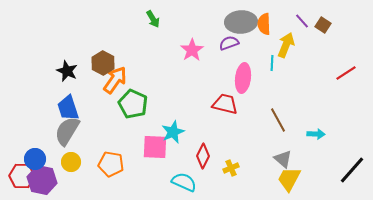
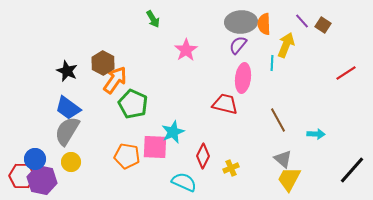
purple semicircle: moved 9 px right, 2 px down; rotated 30 degrees counterclockwise
pink star: moved 6 px left
blue trapezoid: rotated 36 degrees counterclockwise
orange pentagon: moved 16 px right, 8 px up
